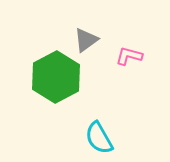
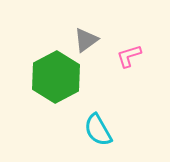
pink L-shape: rotated 32 degrees counterclockwise
cyan semicircle: moved 1 px left, 8 px up
